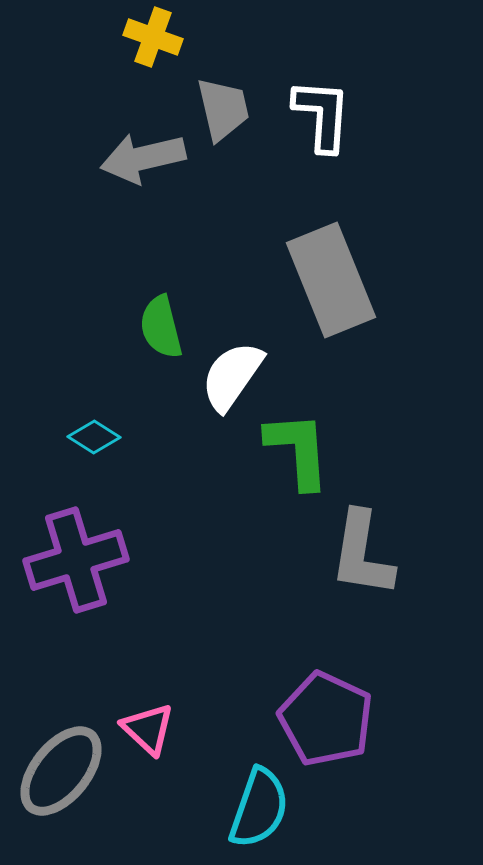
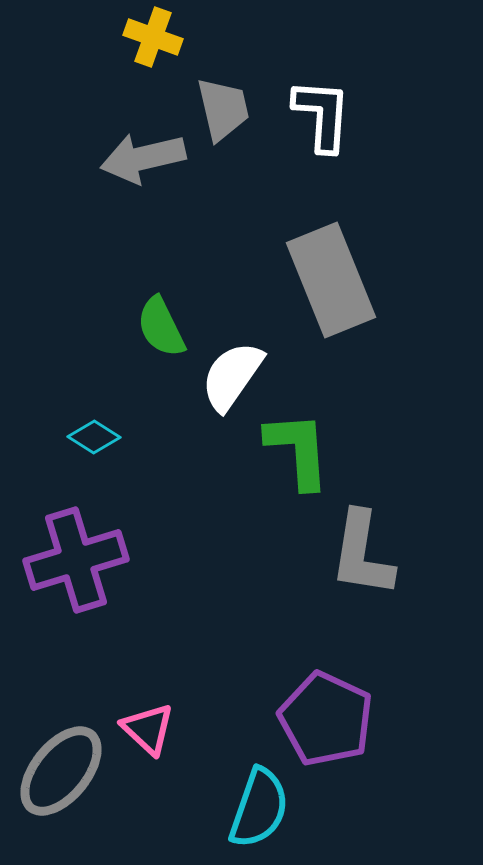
green semicircle: rotated 12 degrees counterclockwise
